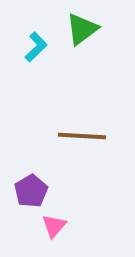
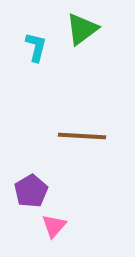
cyan L-shape: rotated 32 degrees counterclockwise
